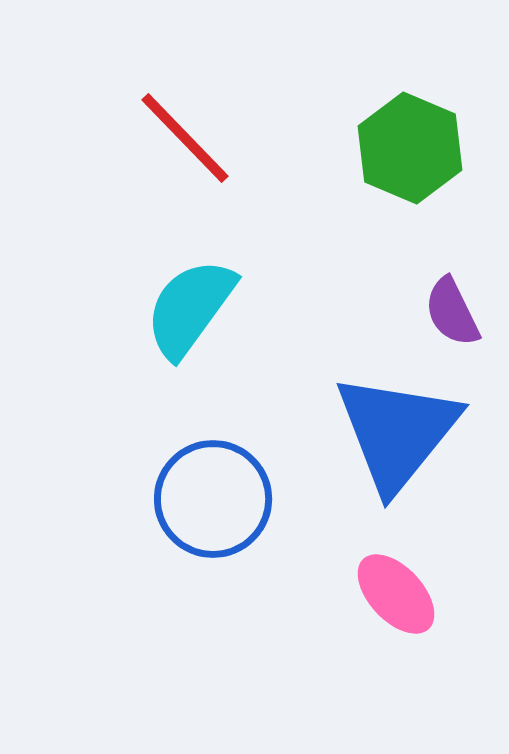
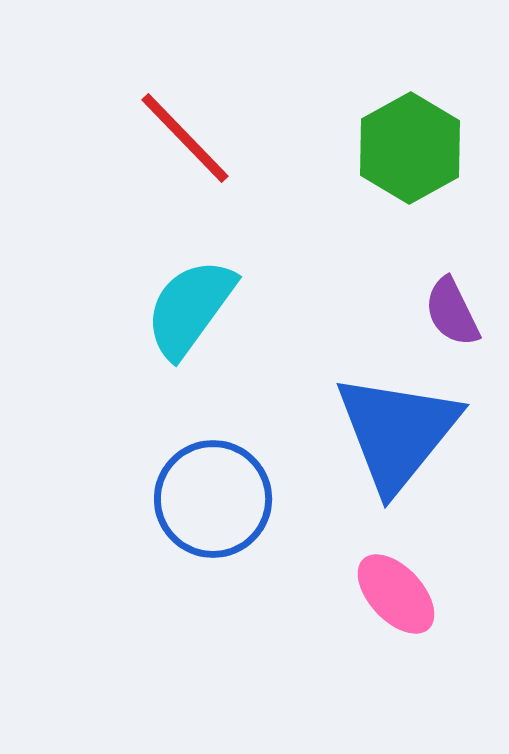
green hexagon: rotated 8 degrees clockwise
